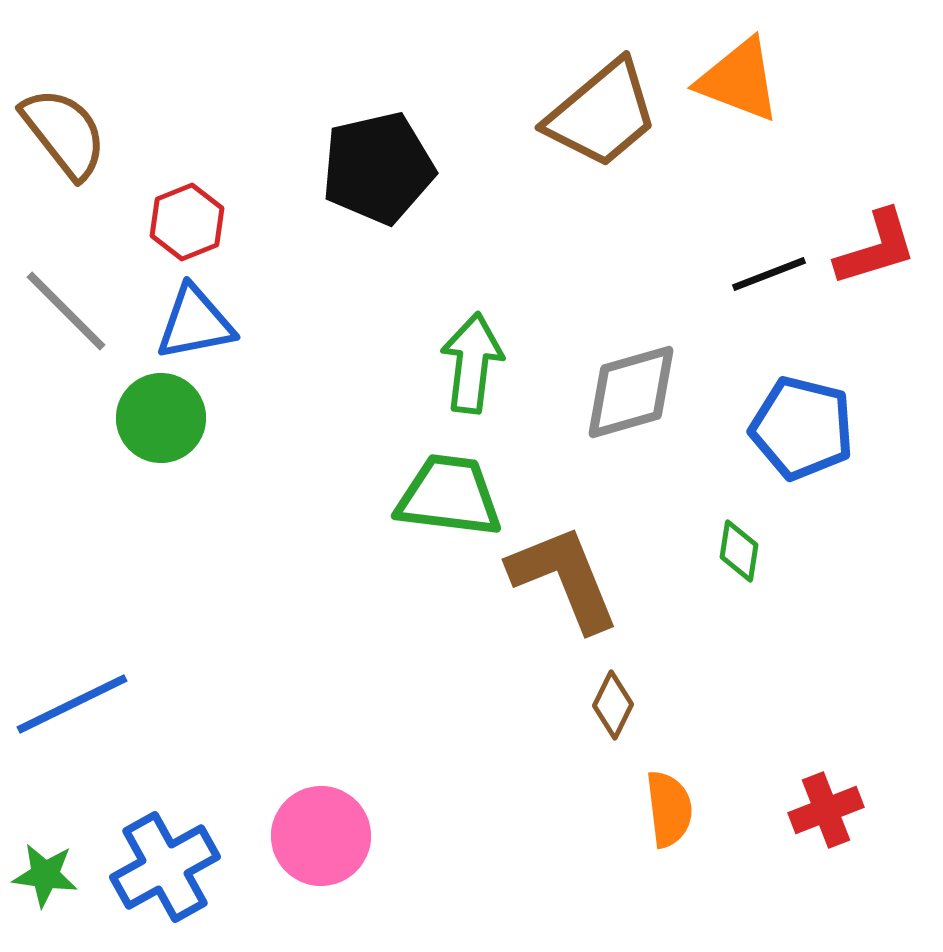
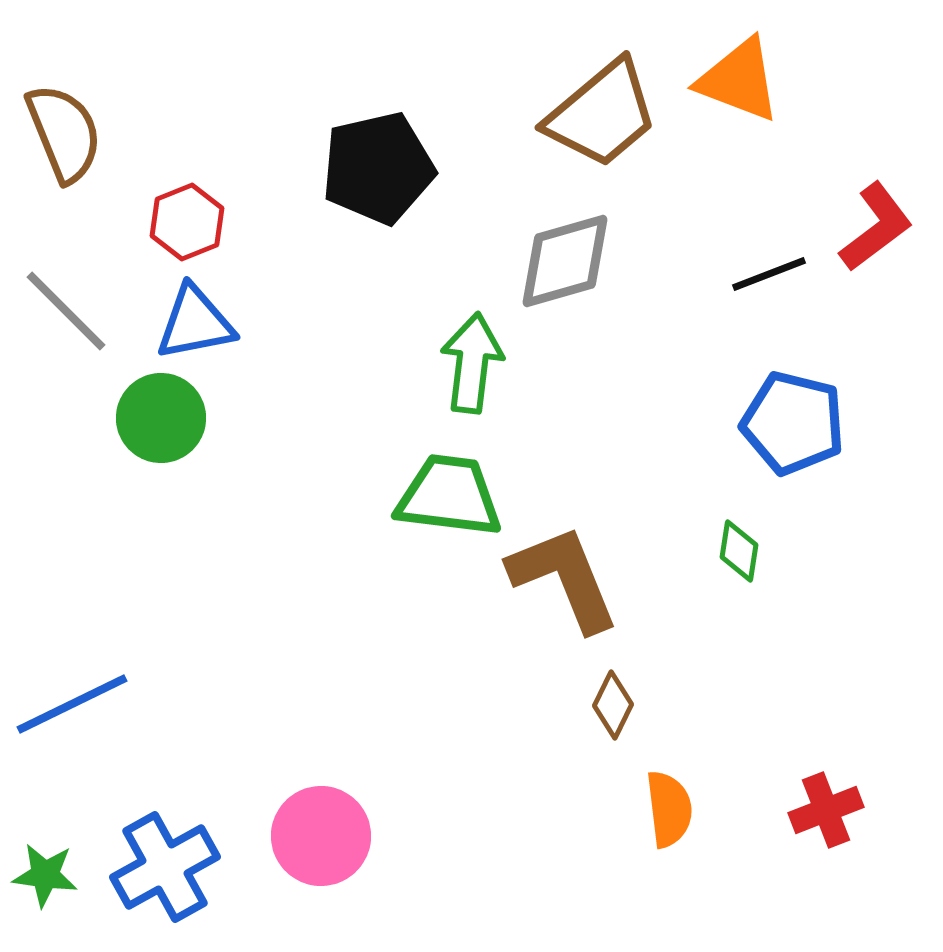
brown semicircle: rotated 16 degrees clockwise
red L-shape: moved 21 px up; rotated 20 degrees counterclockwise
gray diamond: moved 66 px left, 131 px up
blue pentagon: moved 9 px left, 5 px up
